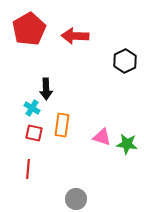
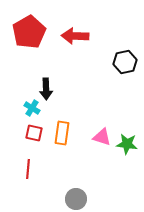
red pentagon: moved 3 px down
black hexagon: moved 1 px down; rotated 15 degrees clockwise
orange rectangle: moved 8 px down
